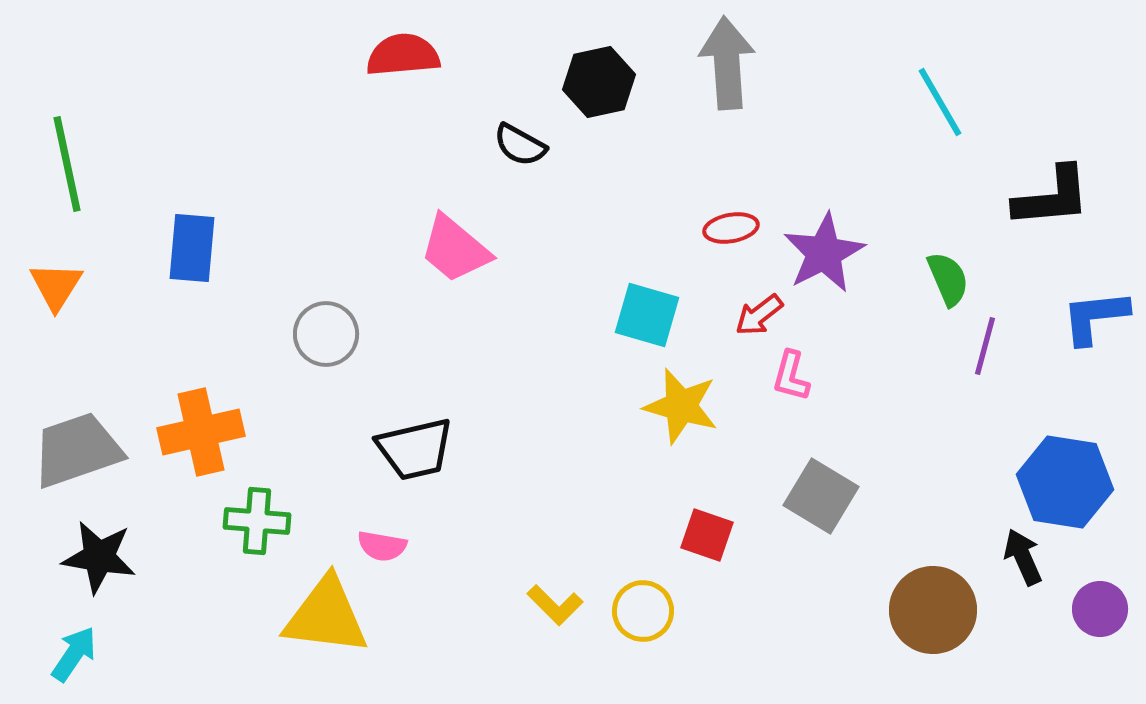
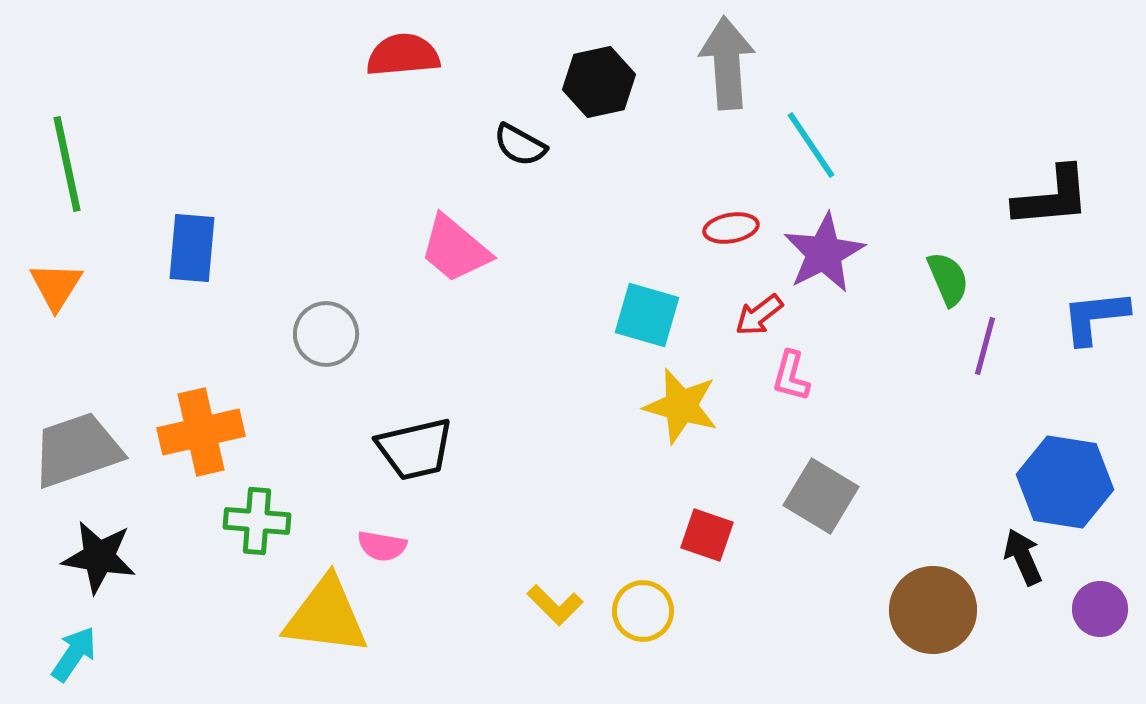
cyan line: moved 129 px left, 43 px down; rotated 4 degrees counterclockwise
